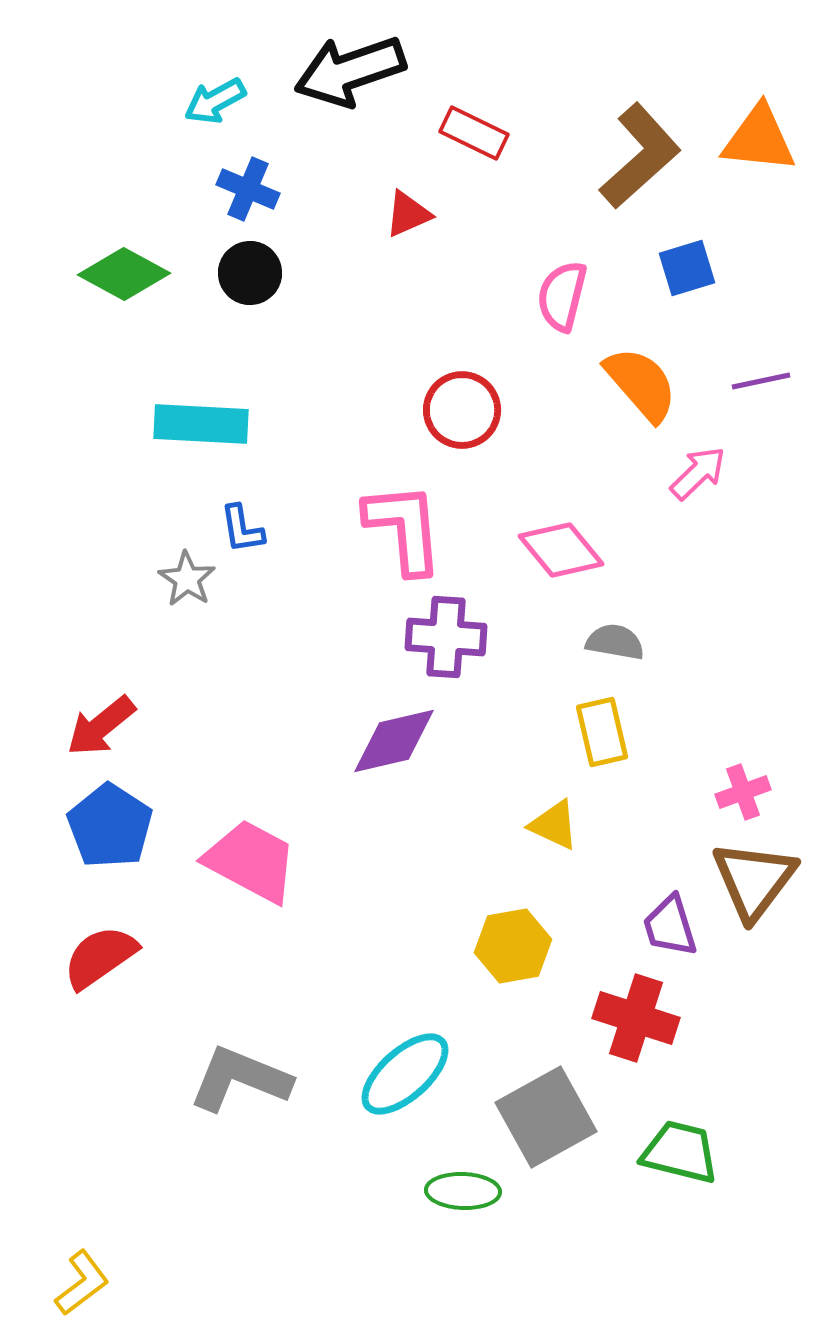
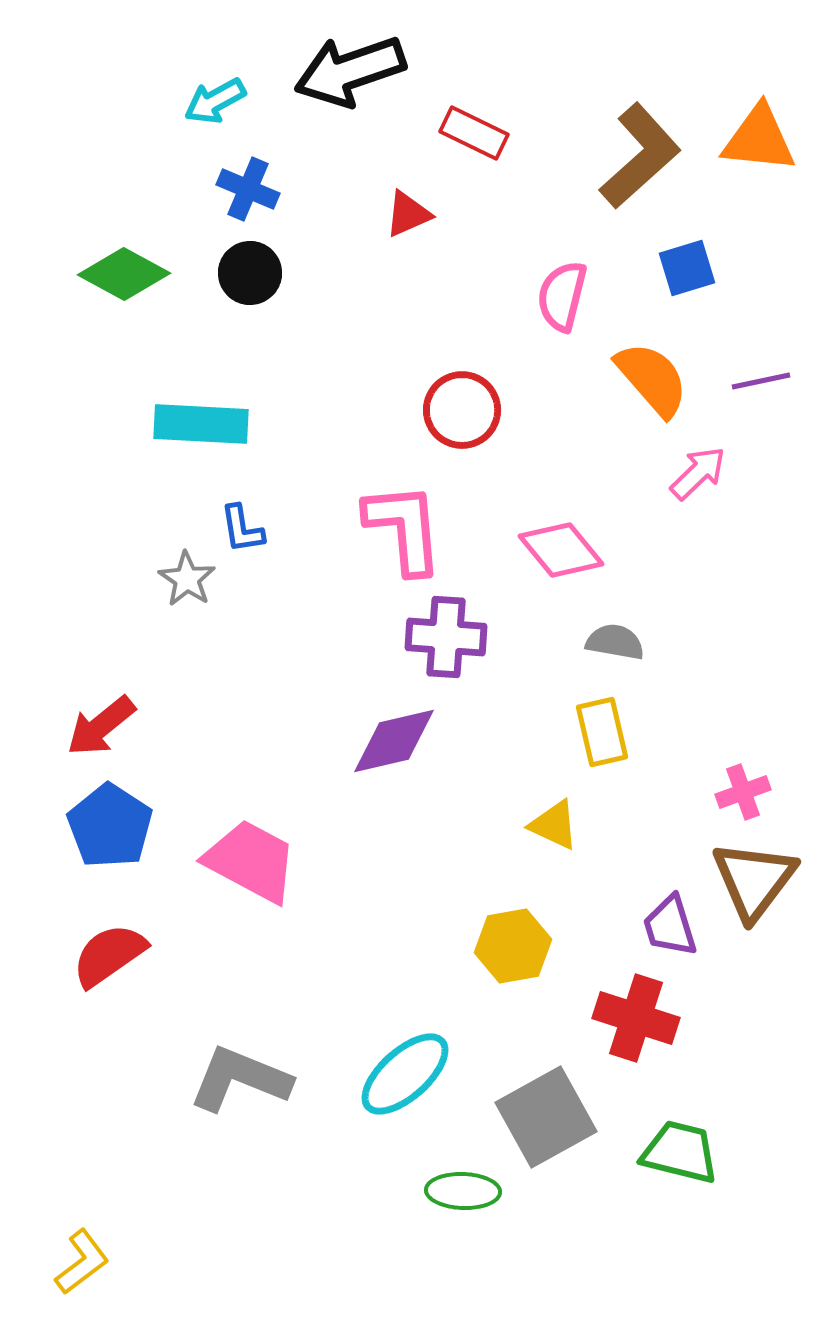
orange semicircle: moved 11 px right, 5 px up
red semicircle: moved 9 px right, 2 px up
yellow L-shape: moved 21 px up
